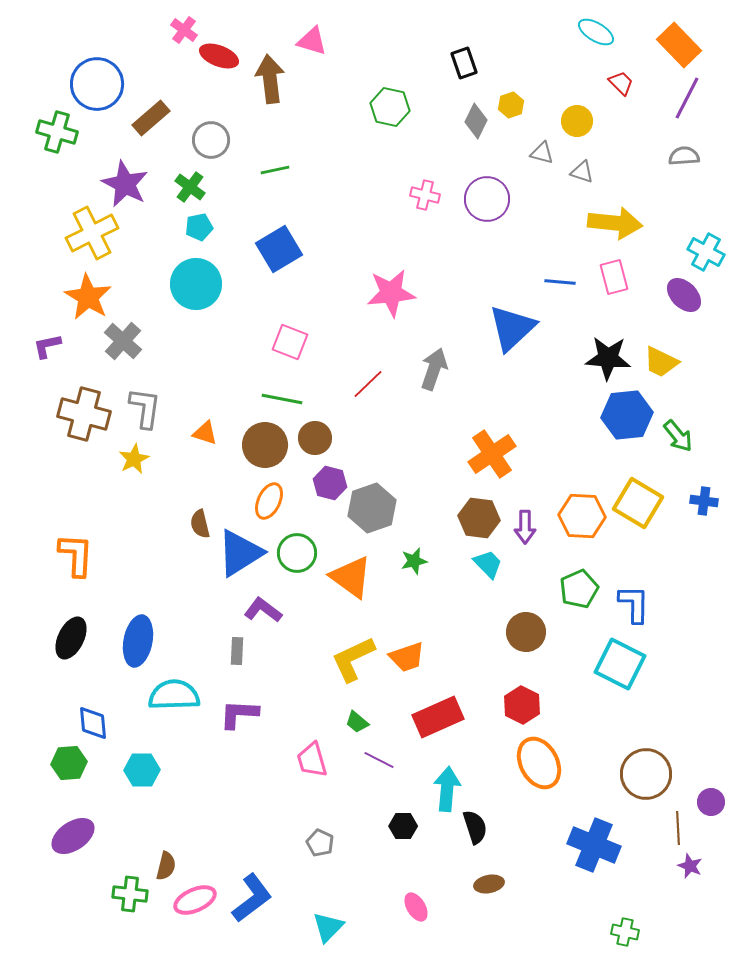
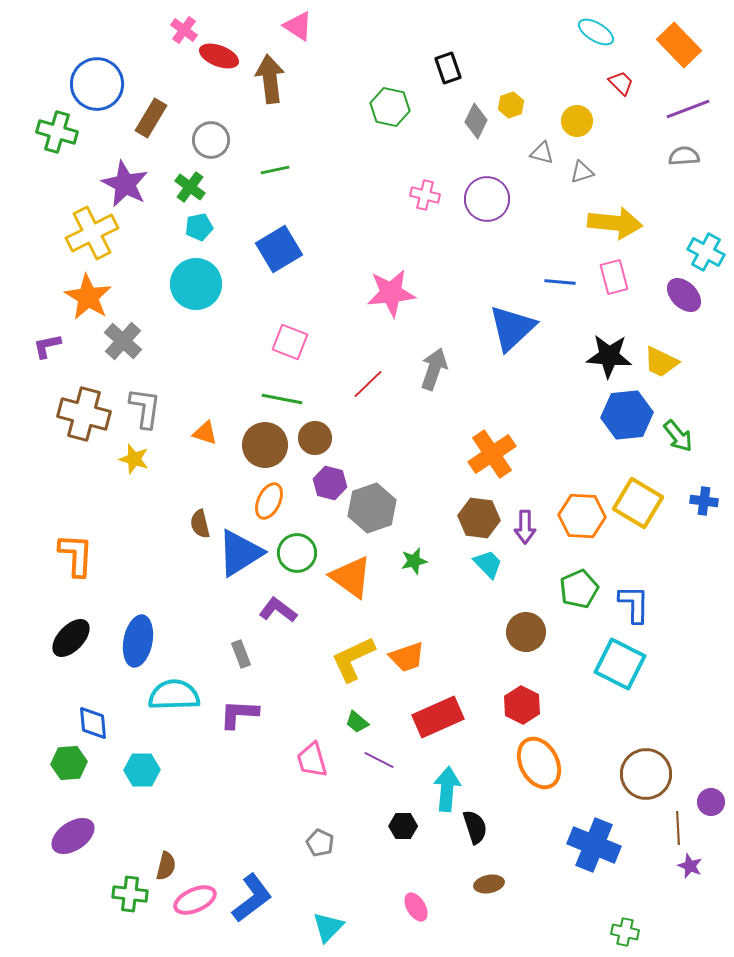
pink triangle at (312, 41): moved 14 px left, 15 px up; rotated 16 degrees clockwise
black rectangle at (464, 63): moved 16 px left, 5 px down
purple line at (687, 98): moved 1 px right, 11 px down; rotated 42 degrees clockwise
brown rectangle at (151, 118): rotated 18 degrees counterclockwise
gray triangle at (582, 172): rotated 35 degrees counterclockwise
black star at (608, 358): moved 1 px right, 2 px up
yellow star at (134, 459): rotated 28 degrees counterclockwise
purple L-shape at (263, 610): moved 15 px right
black ellipse at (71, 638): rotated 18 degrees clockwise
gray rectangle at (237, 651): moved 4 px right, 3 px down; rotated 24 degrees counterclockwise
